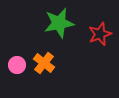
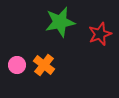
green star: moved 1 px right, 1 px up
orange cross: moved 2 px down
